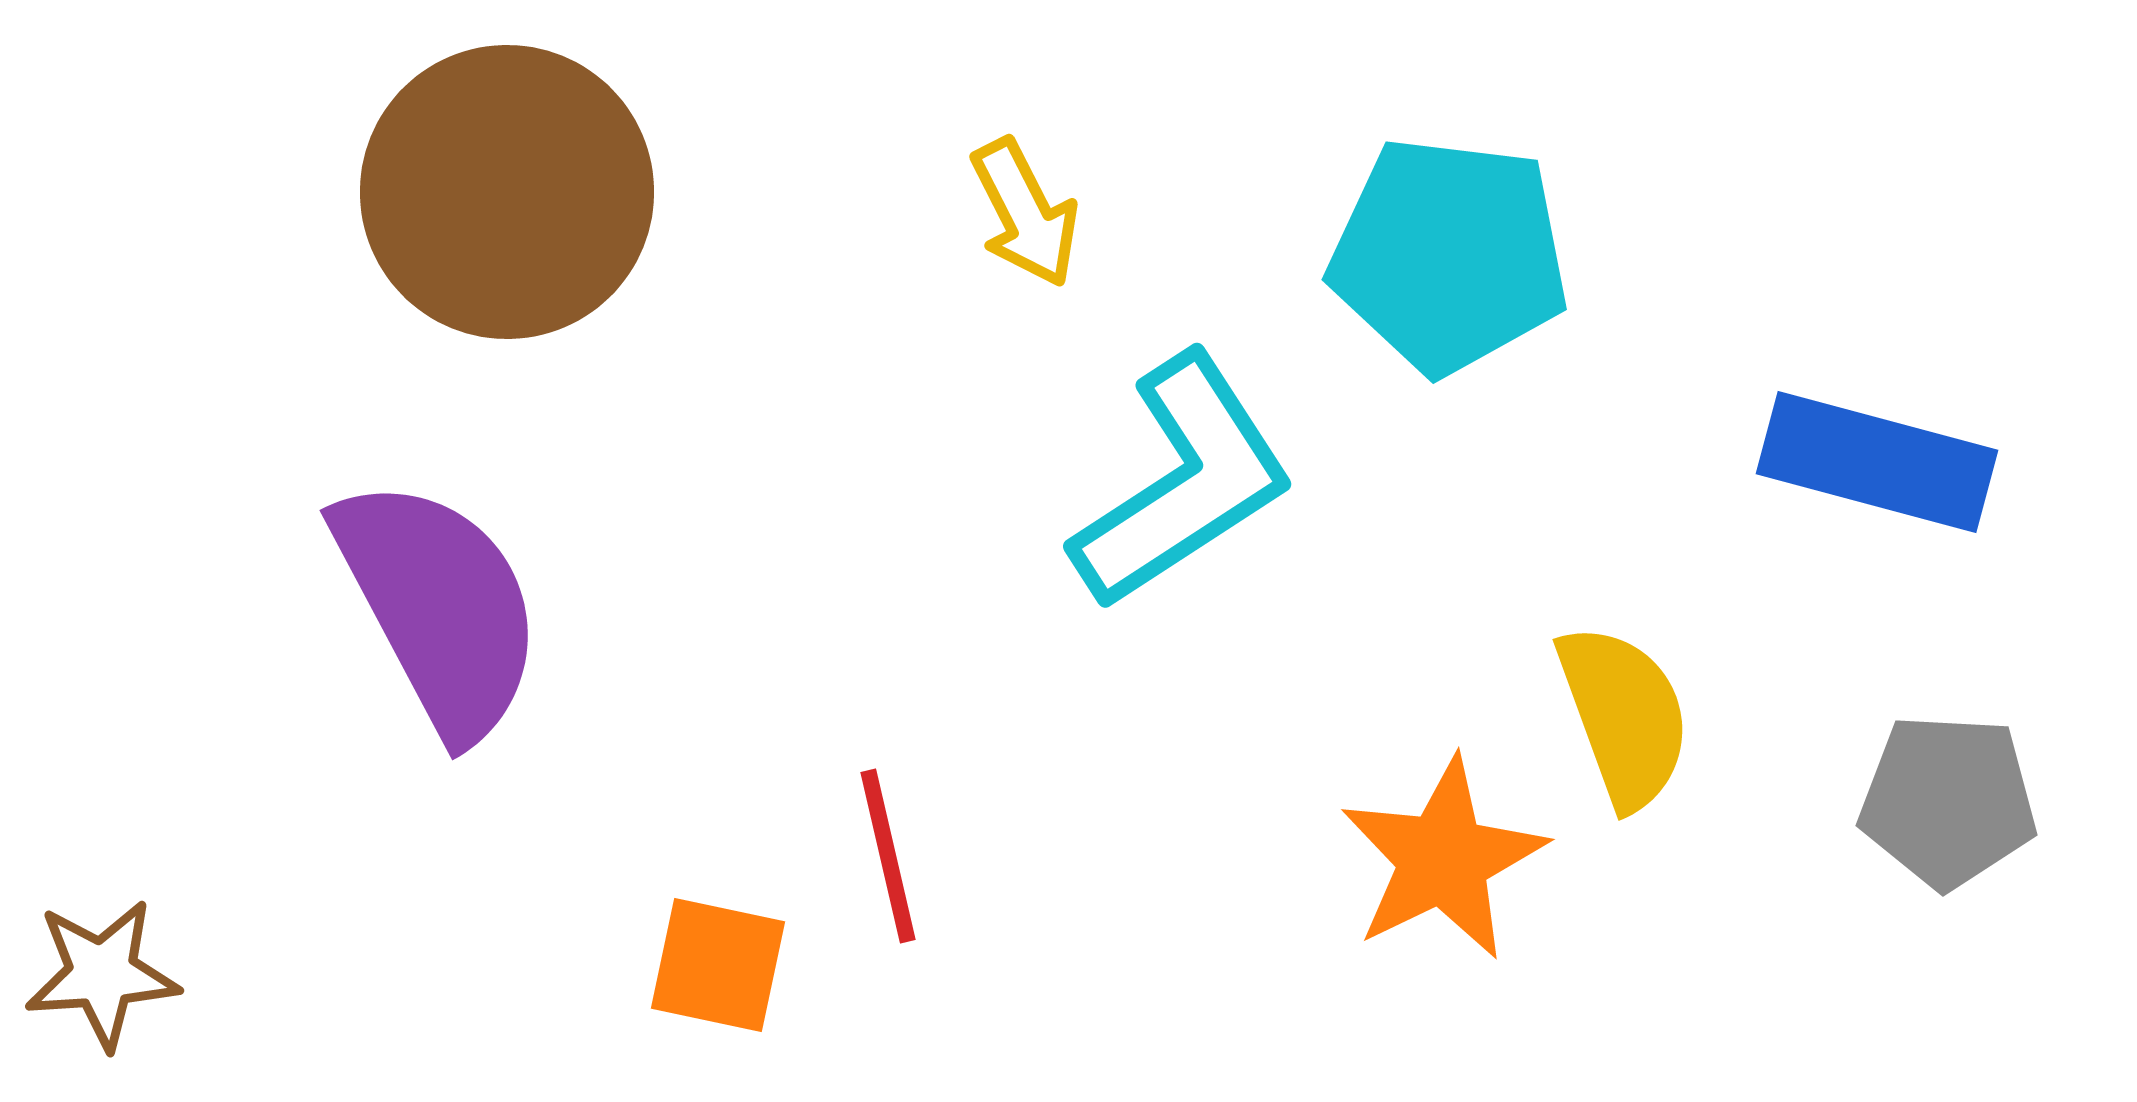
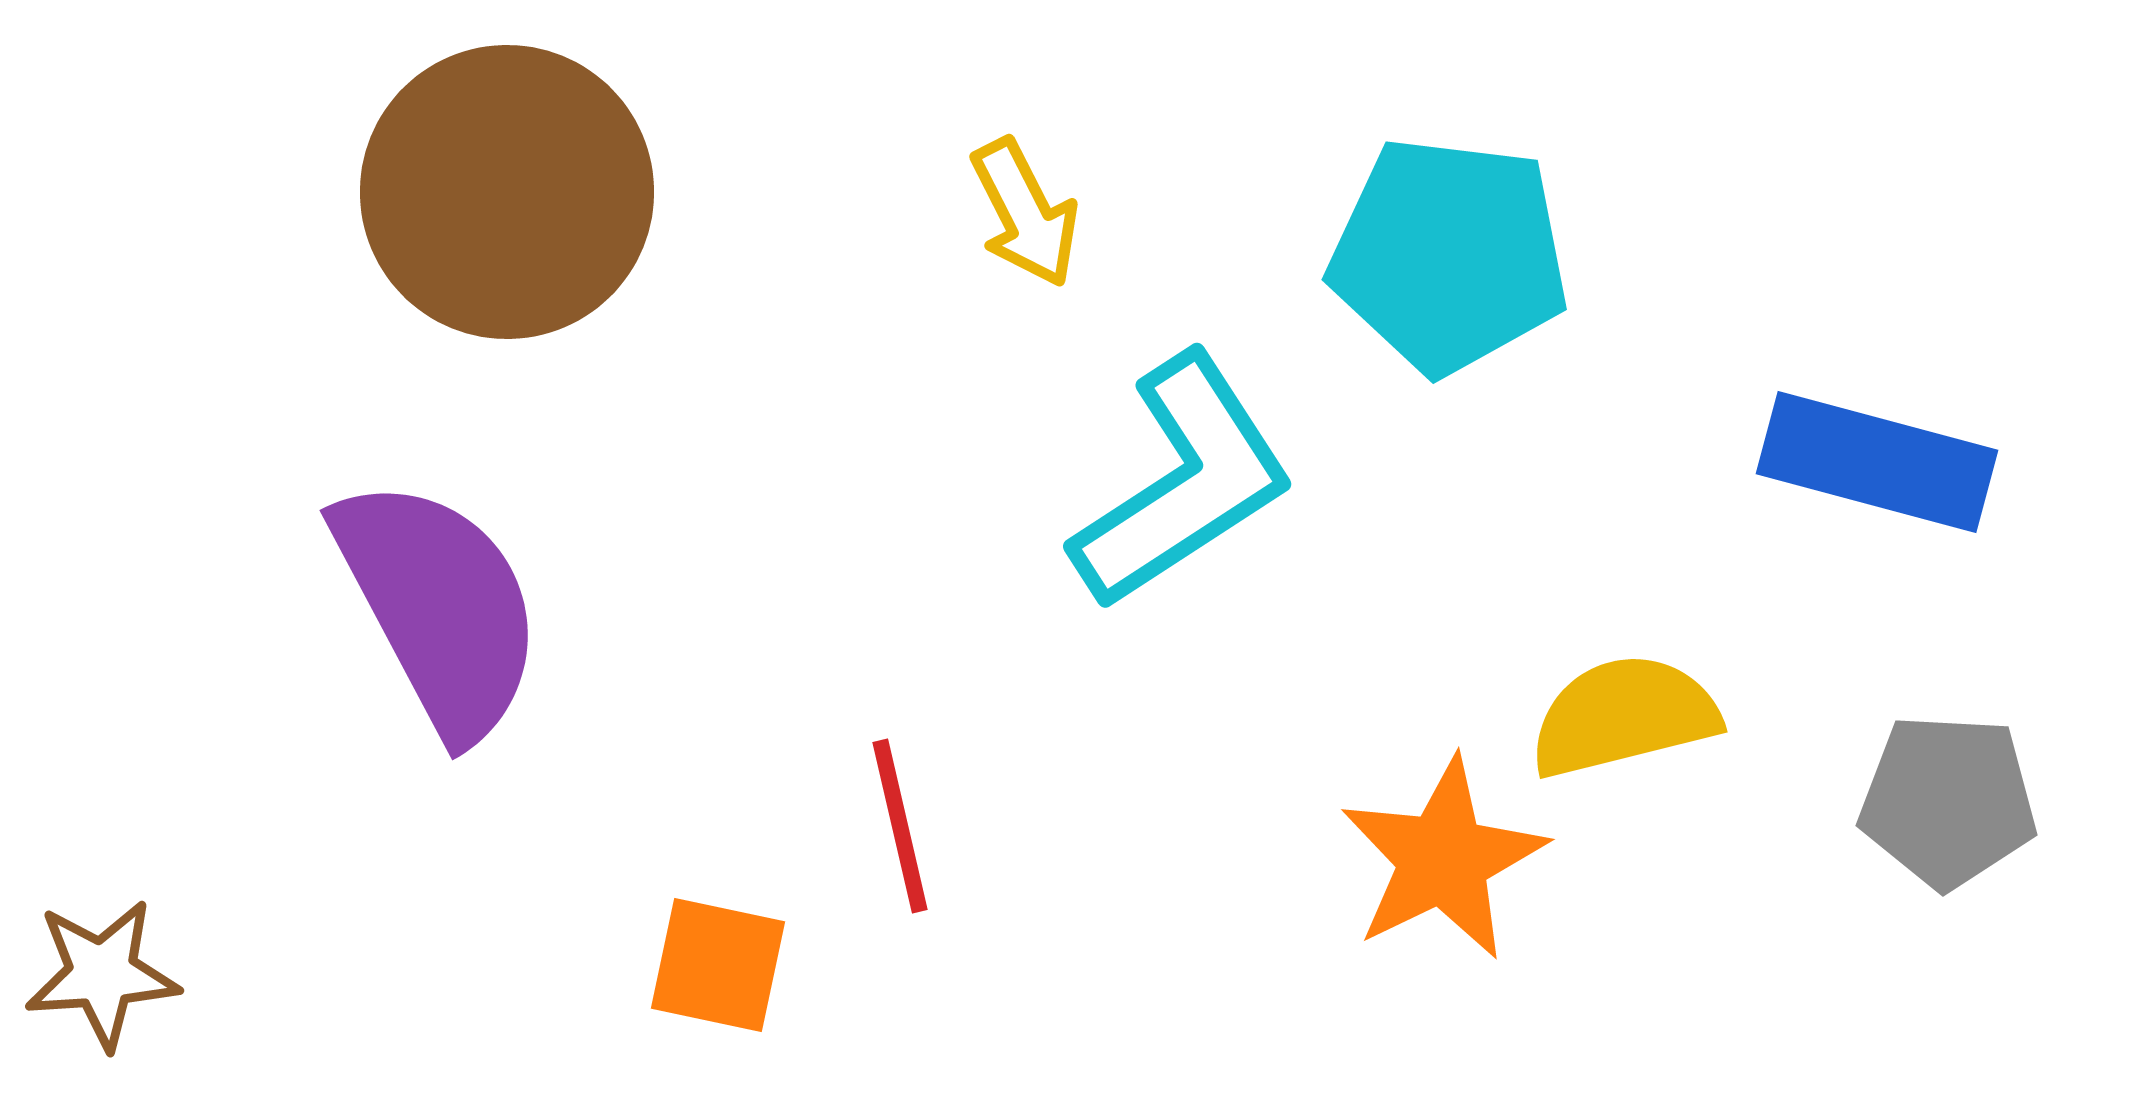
yellow semicircle: rotated 84 degrees counterclockwise
red line: moved 12 px right, 30 px up
